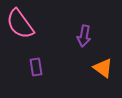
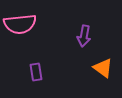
pink semicircle: rotated 60 degrees counterclockwise
purple rectangle: moved 5 px down
